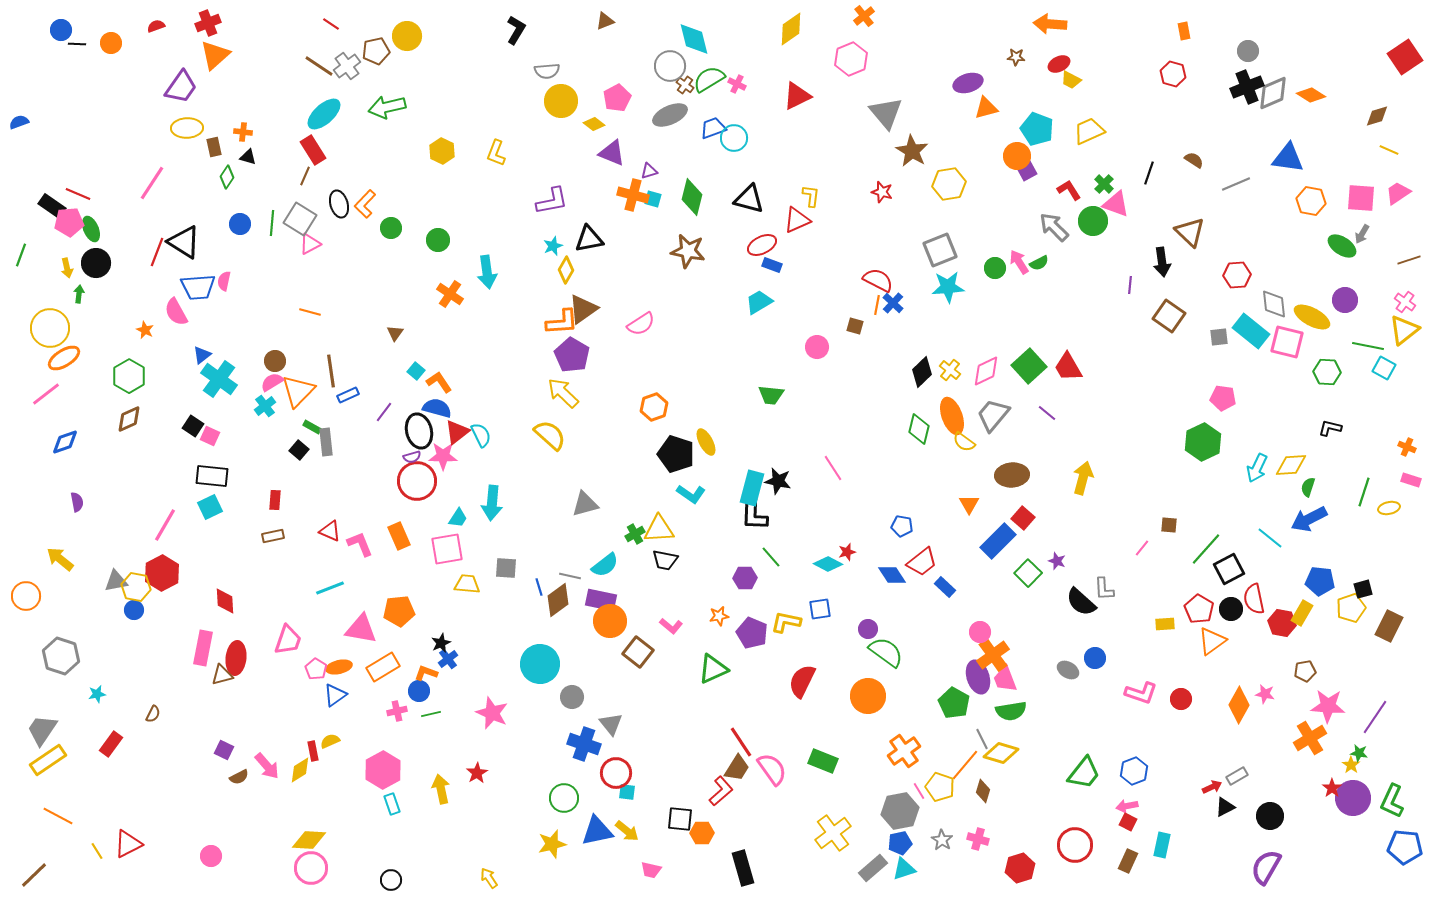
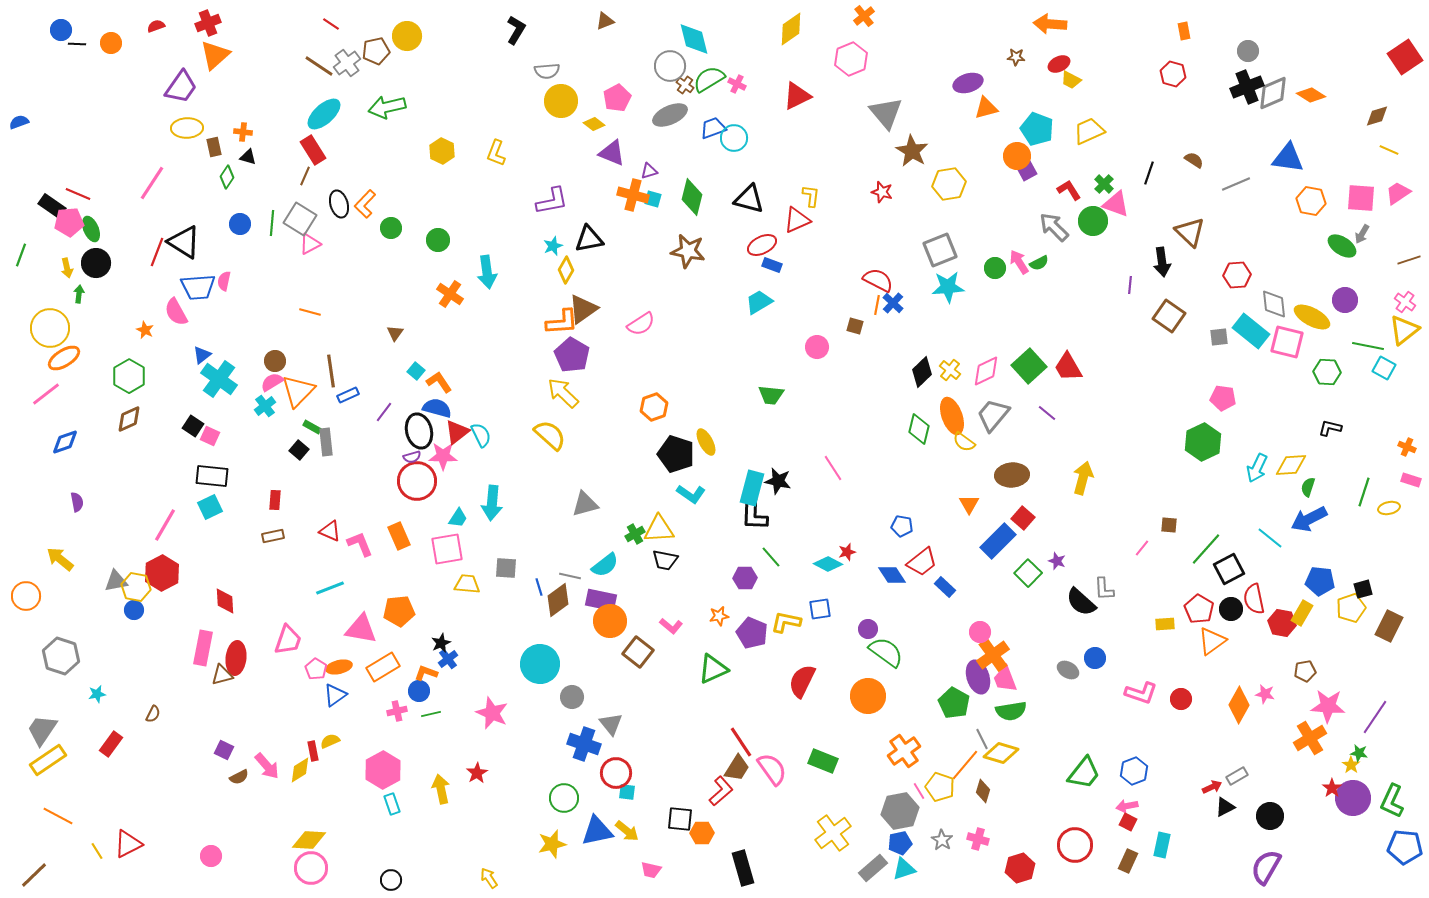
gray cross at (347, 66): moved 3 px up
